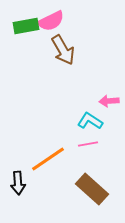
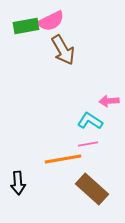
orange line: moved 15 px right; rotated 24 degrees clockwise
